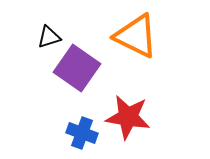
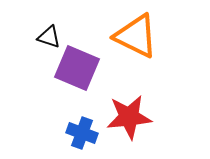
black triangle: rotated 35 degrees clockwise
purple square: rotated 12 degrees counterclockwise
red star: moved 1 px right; rotated 15 degrees counterclockwise
